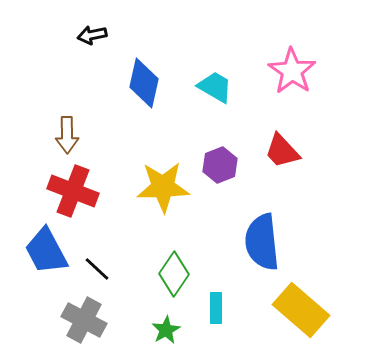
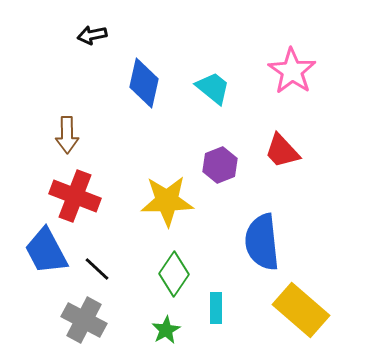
cyan trapezoid: moved 2 px left, 1 px down; rotated 9 degrees clockwise
yellow star: moved 4 px right, 14 px down
red cross: moved 2 px right, 5 px down
